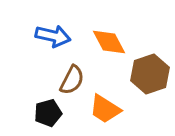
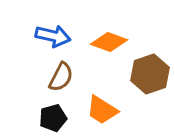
orange diamond: rotated 42 degrees counterclockwise
brown semicircle: moved 11 px left, 3 px up
orange trapezoid: moved 3 px left, 1 px down
black pentagon: moved 5 px right, 5 px down
